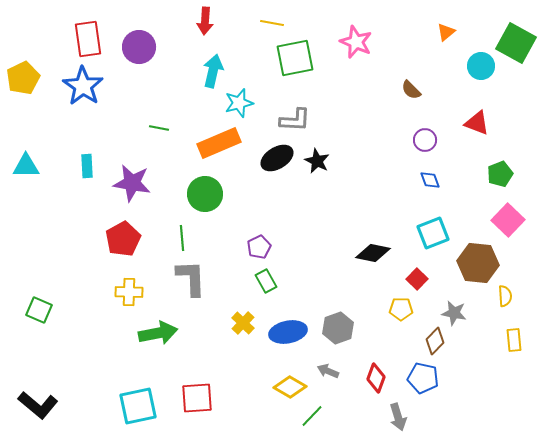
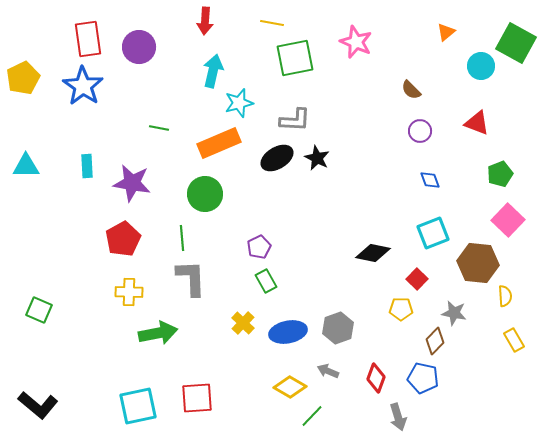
purple circle at (425, 140): moved 5 px left, 9 px up
black star at (317, 161): moved 3 px up
yellow rectangle at (514, 340): rotated 25 degrees counterclockwise
